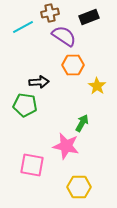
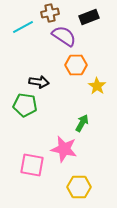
orange hexagon: moved 3 px right
black arrow: rotated 12 degrees clockwise
pink star: moved 2 px left, 3 px down
